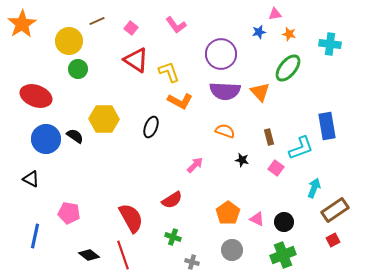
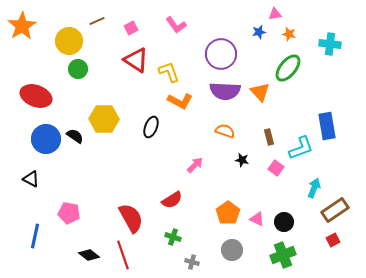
orange star at (22, 24): moved 2 px down
pink square at (131, 28): rotated 24 degrees clockwise
